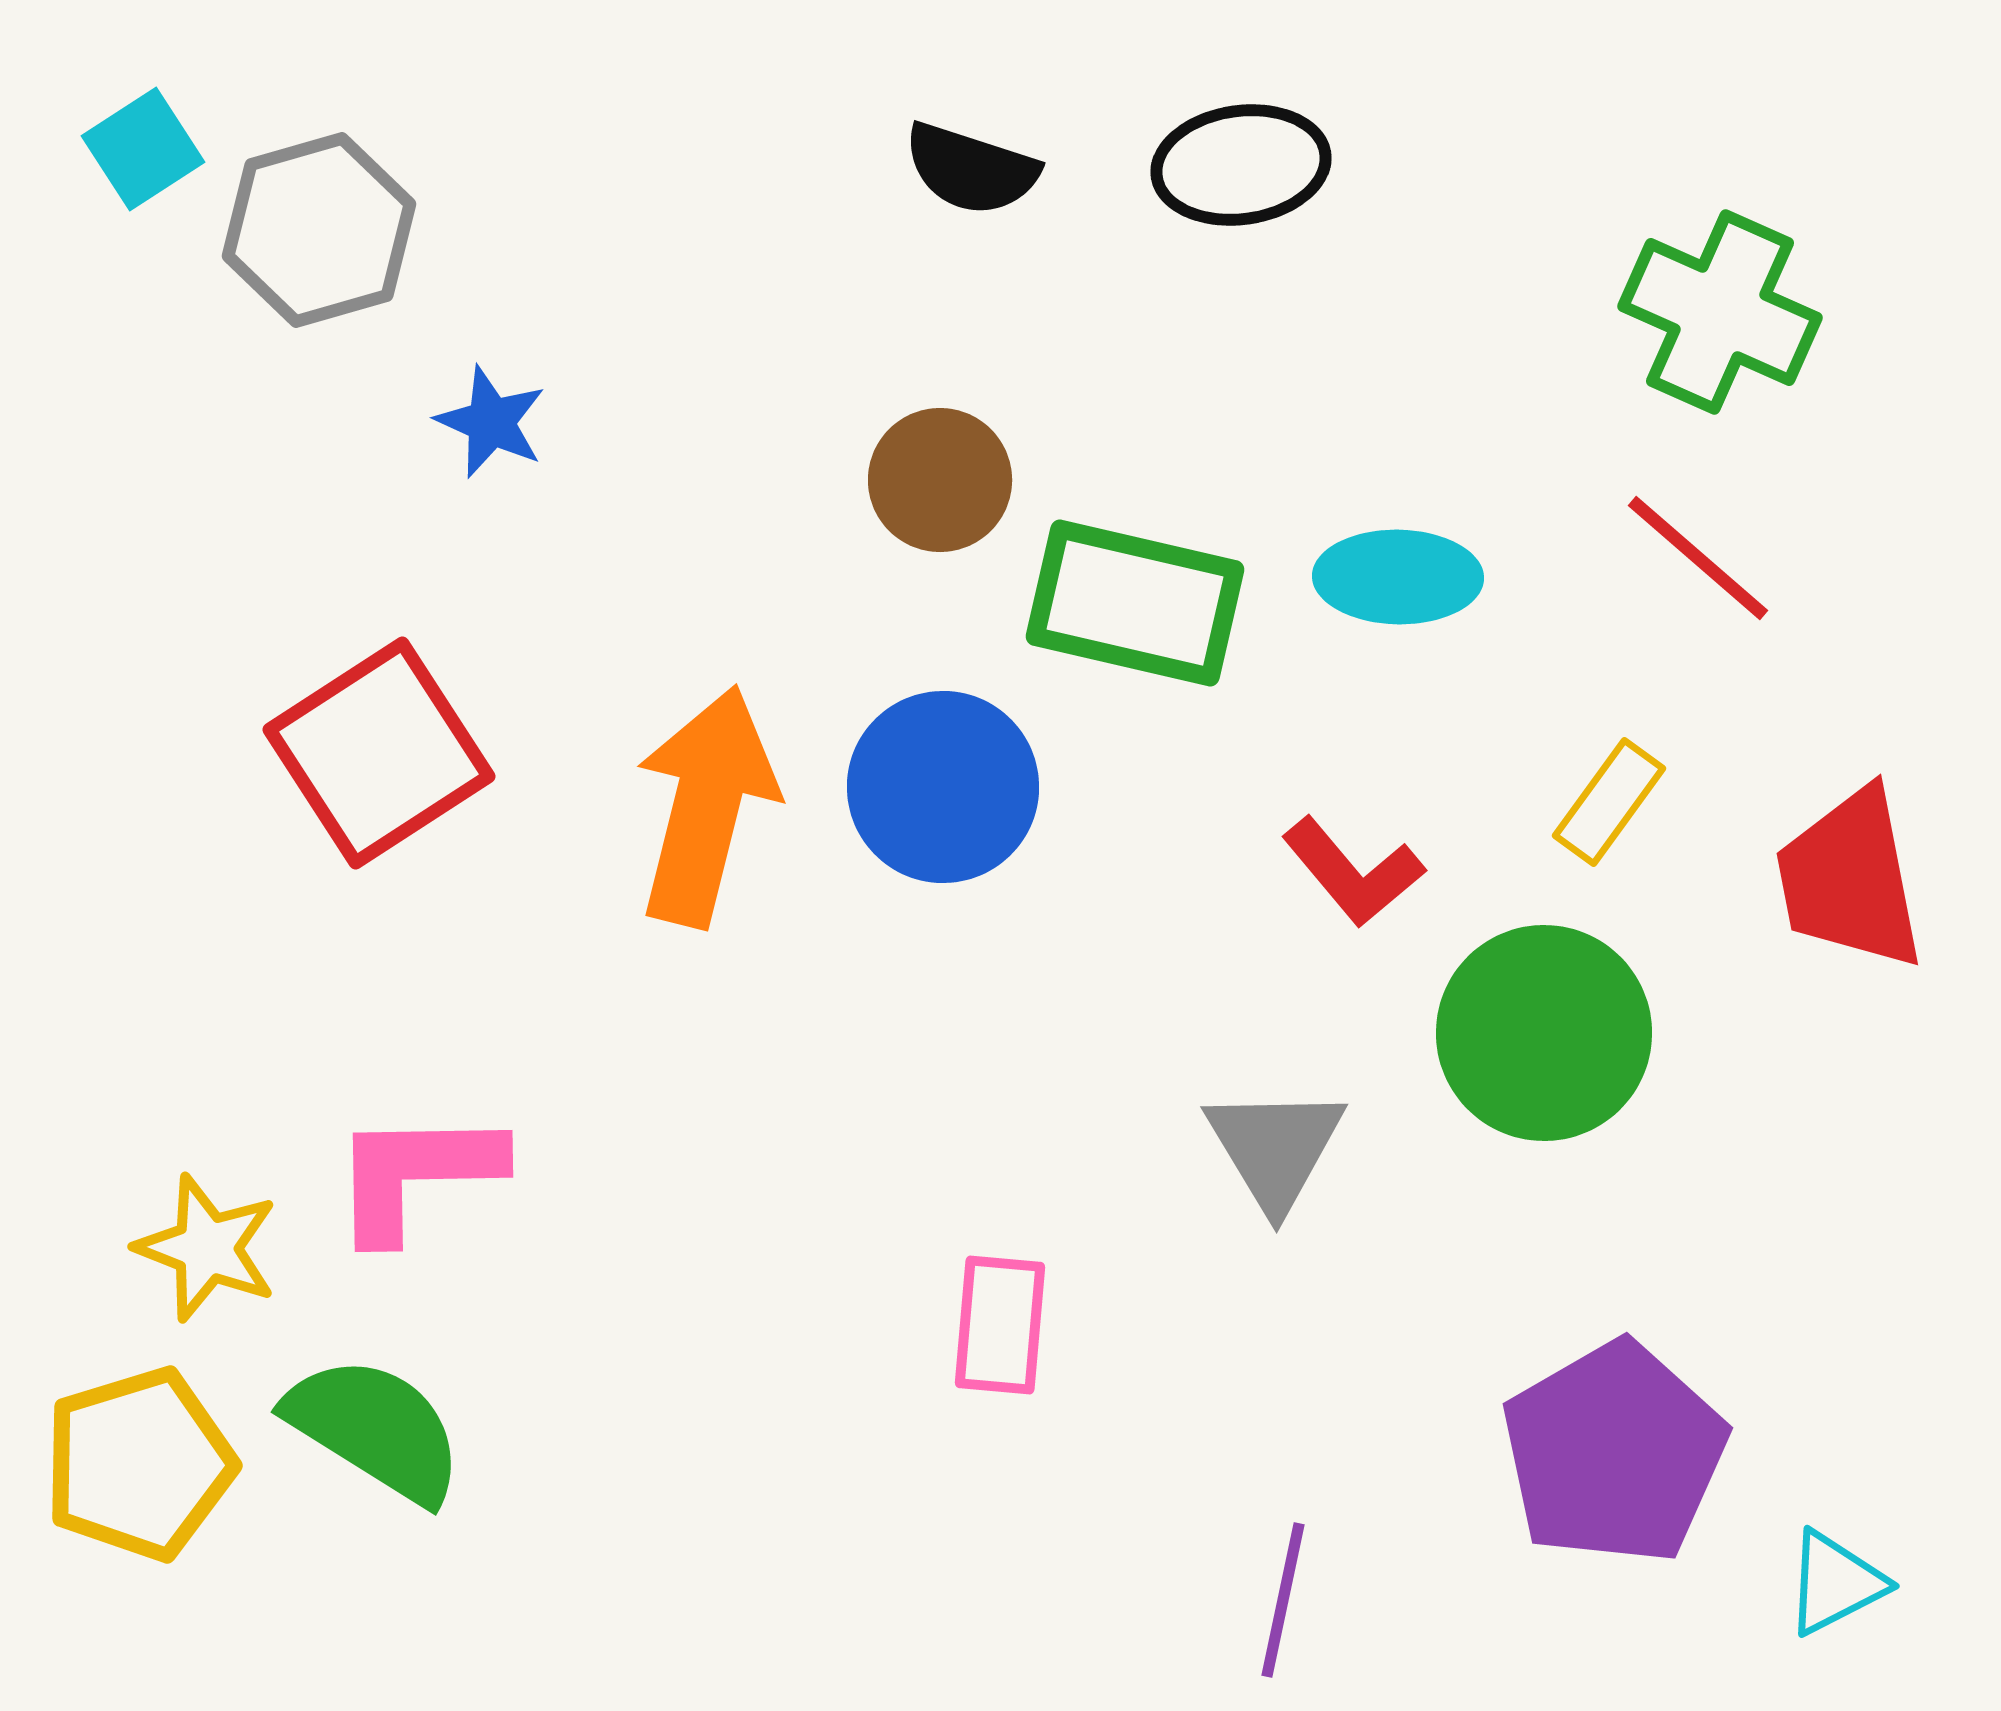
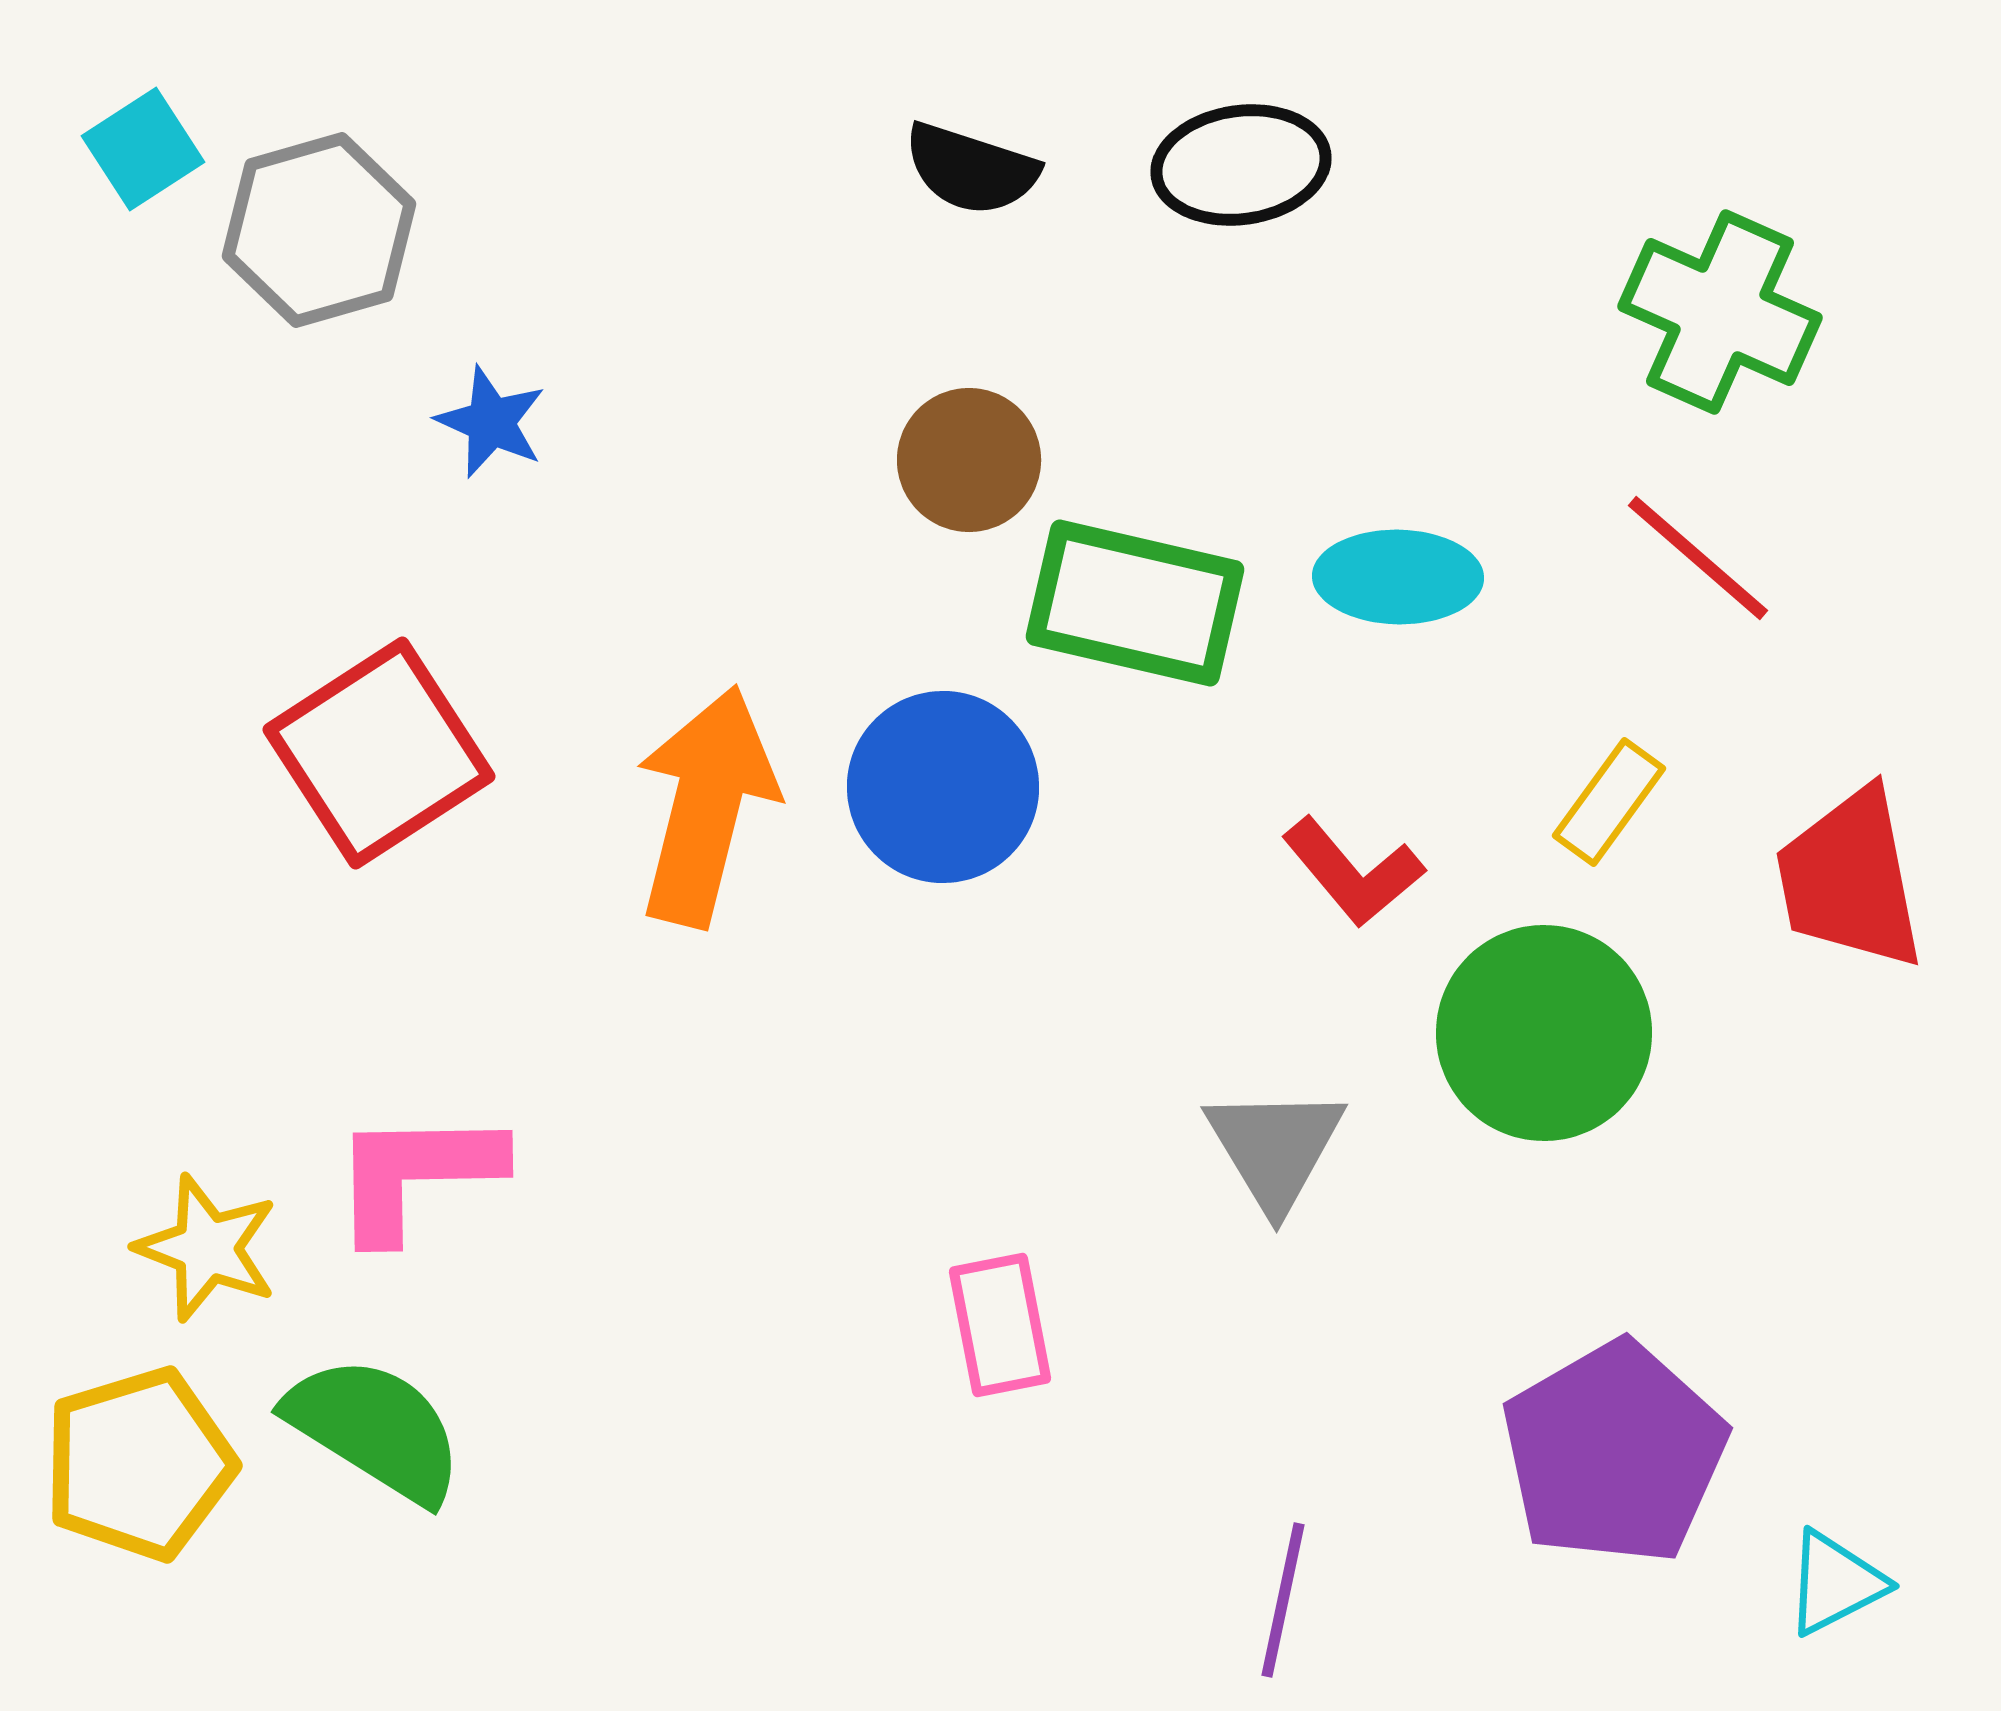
brown circle: moved 29 px right, 20 px up
pink rectangle: rotated 16 degrees counterclockwise
